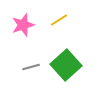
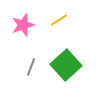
gray line: rotated 54 degrees counterclockwise
